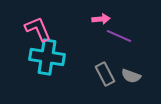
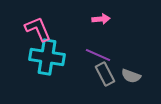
purple line: moved 21 px left, 19 px down
